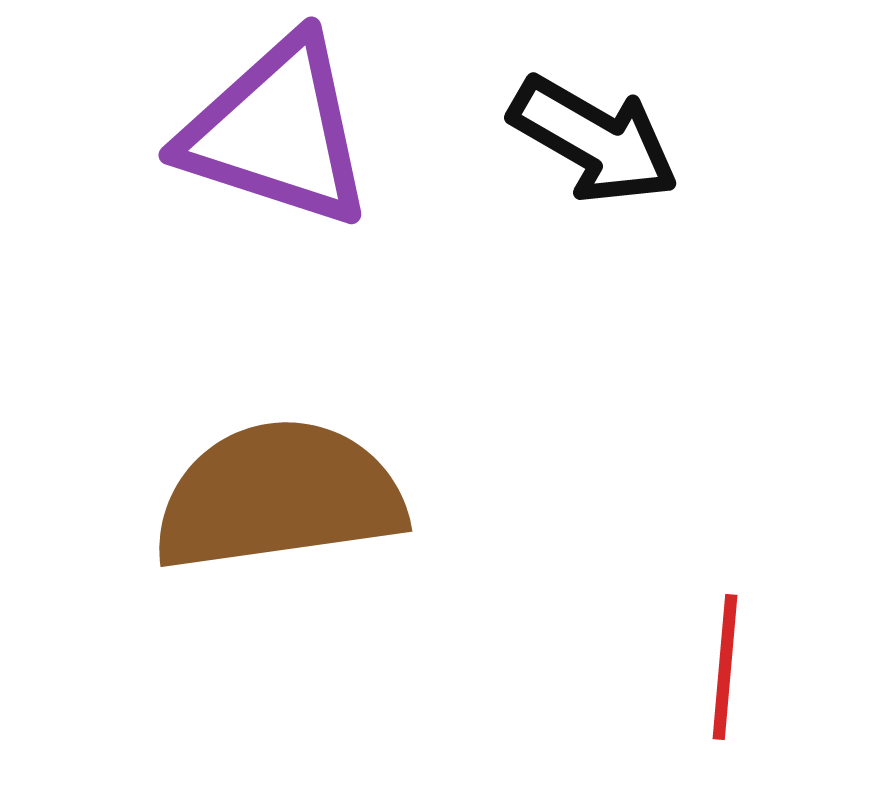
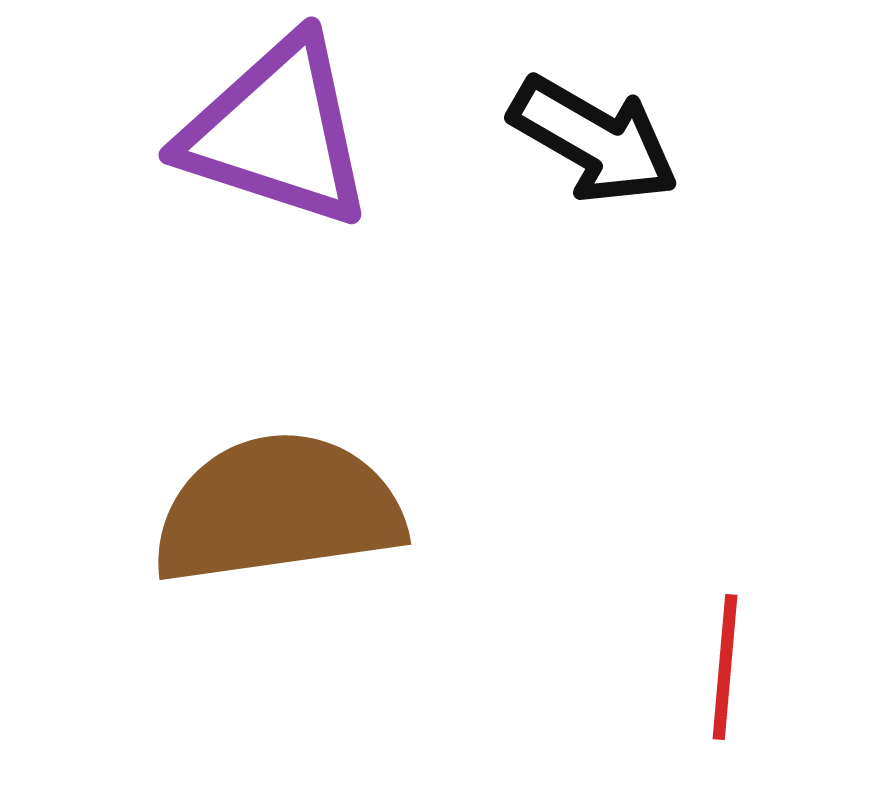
brown semicircle: moved 1 px left, 13 px down
